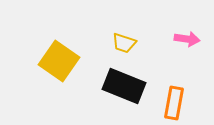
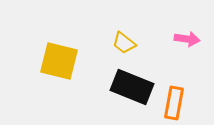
yellow trapezoid: rotated 20 degrees clockwise
yellow square: rotated 21 degrees counterclockwise
black rectangle: moved 8 px right, 1 px down
